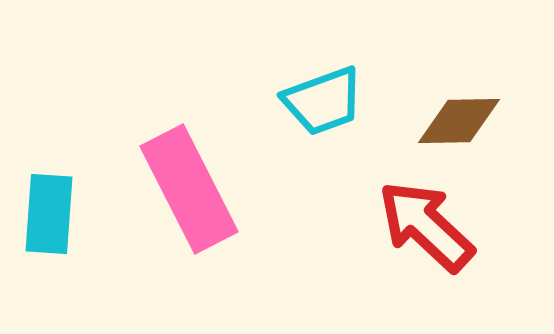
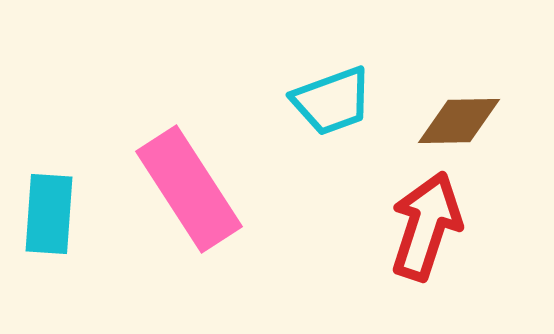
cyan trapezoid: moved 9 px right
pink rectangle: rotated 6 degrees counterclockwise
red arrow: rotated 65 degrees clockwise
